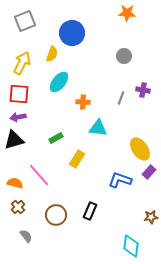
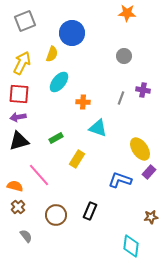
cyan triangle: rotated 12 degrees clockwise
black triangle: moved 5 px right, 1 px down
orange semicircle: moved 3 px down
